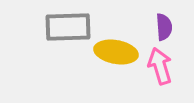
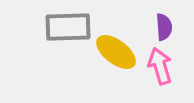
yellow ellipse: rotated 27 degrees clockwise
